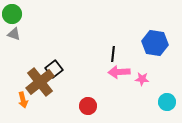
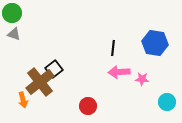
green circle: moved 1 px up
black line: moved 6 px up
